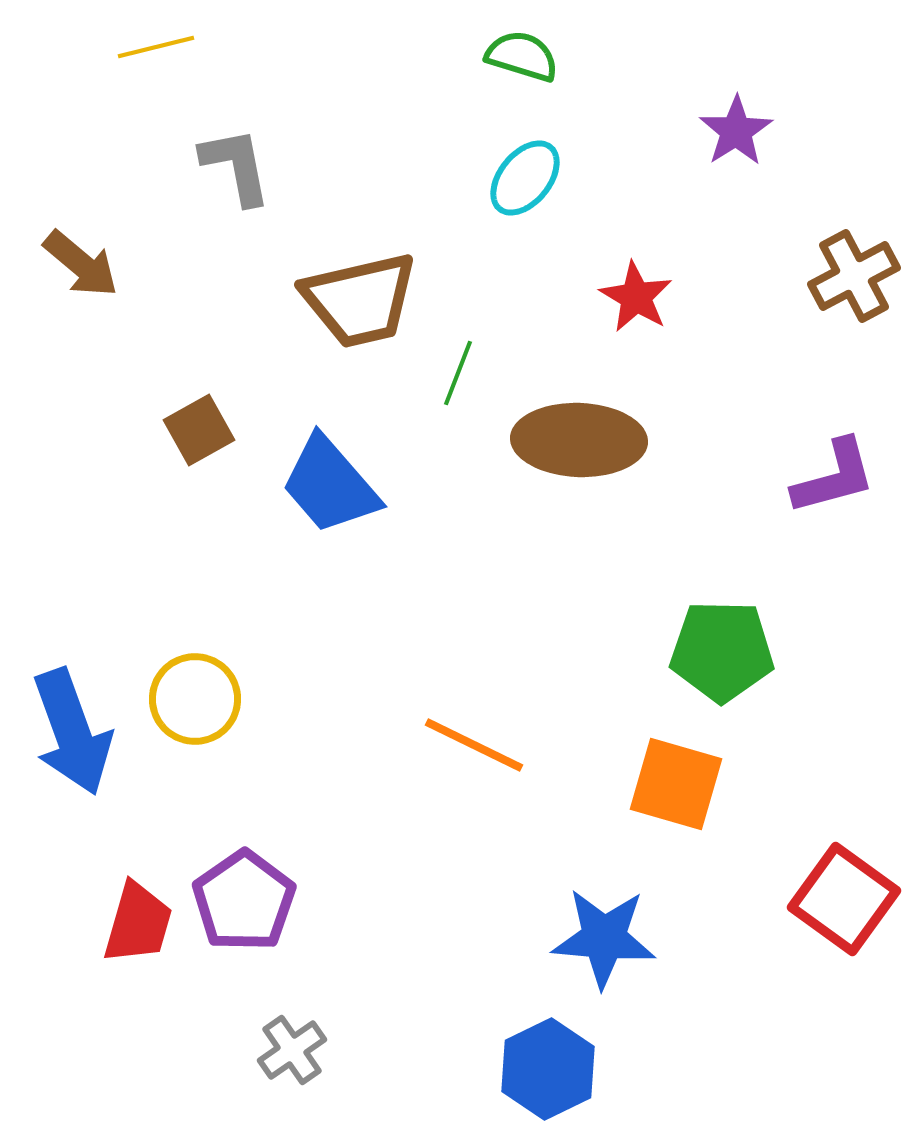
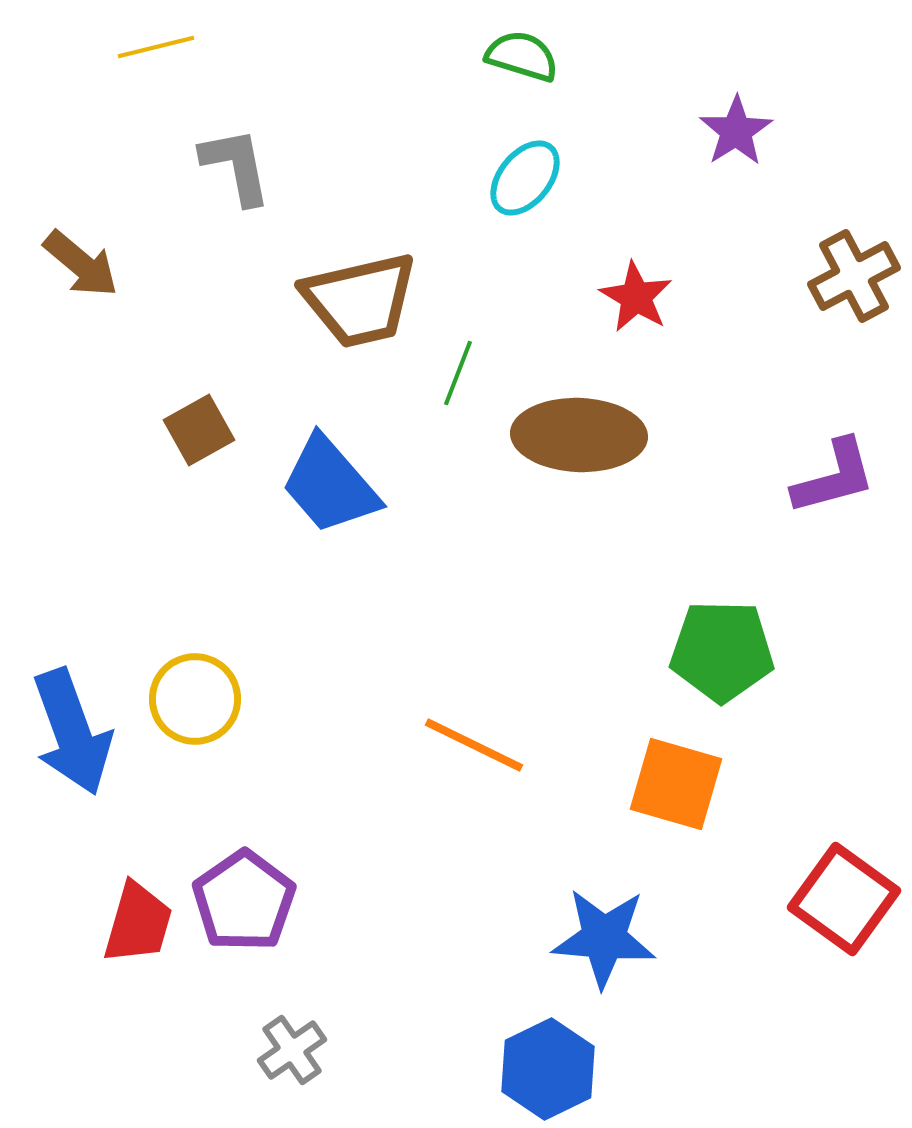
brown ellipse: moved 5 px up
